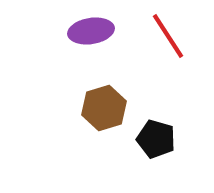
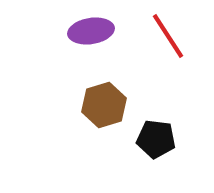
brown hexagon: moved 3 px up
black pentagon: rotated 9 degrees counterclockwise
